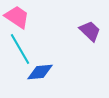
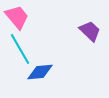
pink trapezoid: rotated 16 degrees clockwise
